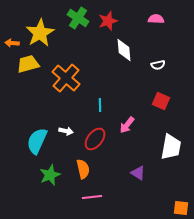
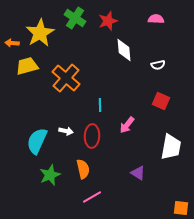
green cross: moved 3 px left
yellow trapezoid: moved 1 px left, 2 px down
red ellipse: moved 3 px left, 3 px up; rotated 35 degrees counterclockwise
pink line: rotated 24 degrees counterclockwise
